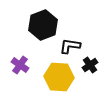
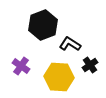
black L-shape: moved 2 px up; rotated 25 degrees clockwise
purple cross: moved 1 px right, 1 px down
